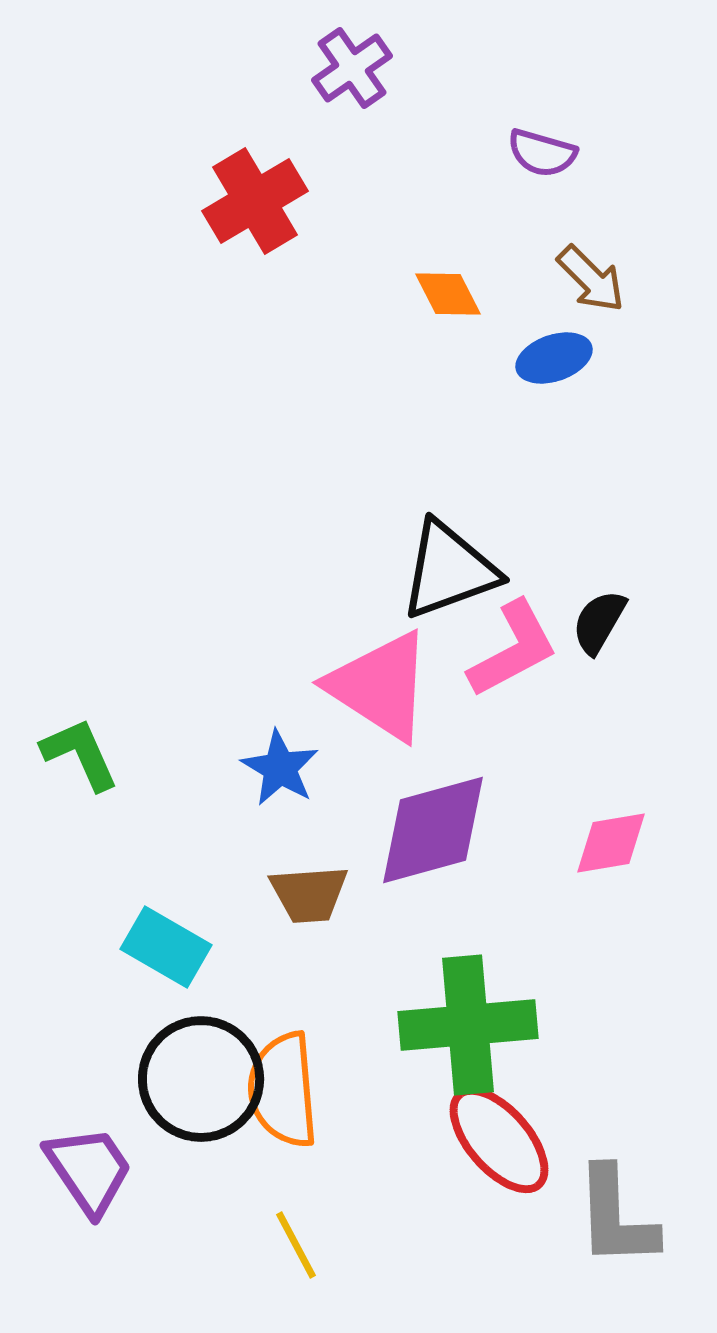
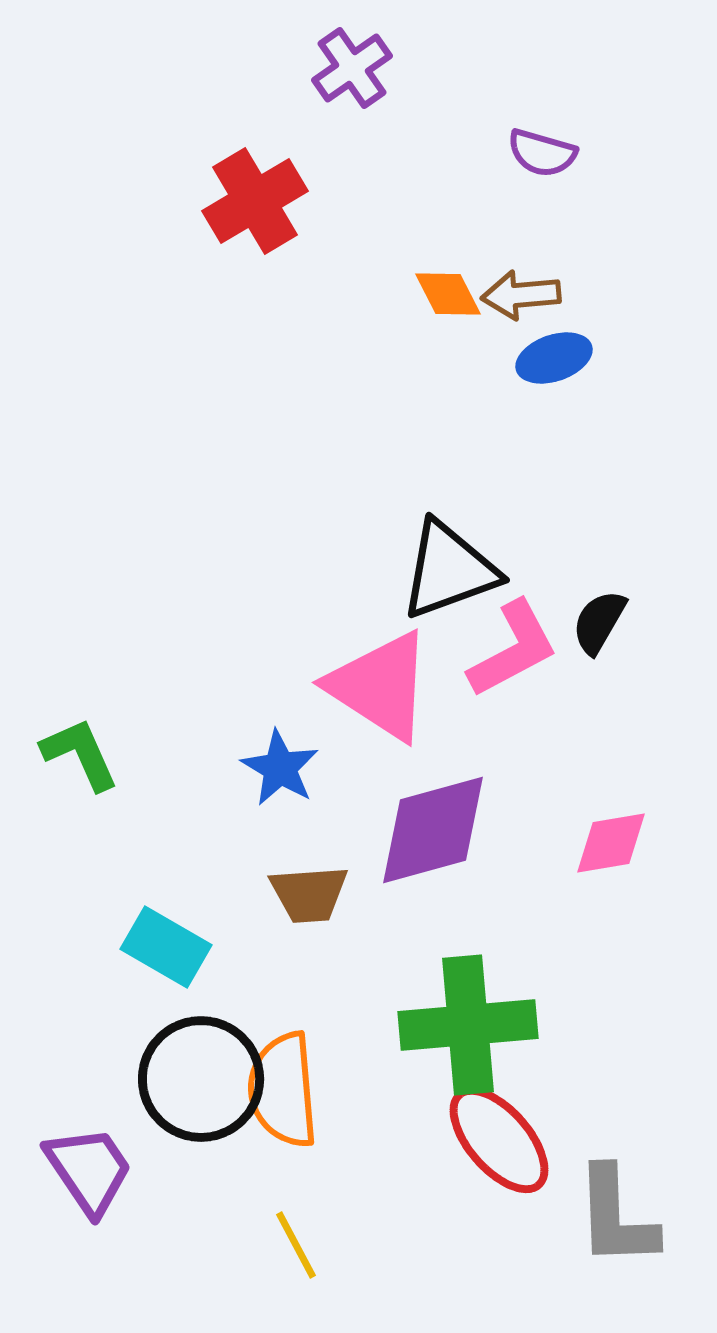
brown arrow: moved 70 px left, 16 px down; rotated 130 degrees clockwise
